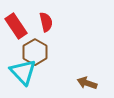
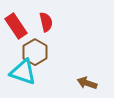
cyan triangle: rotated 28 degrees counterclockwise
